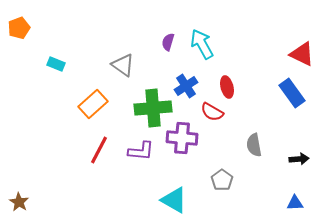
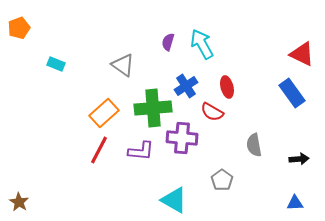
orange rectangle: moved 11 px right, 9 px down
